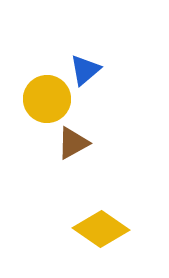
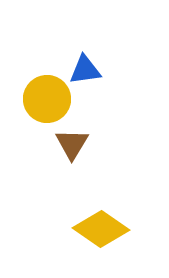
blue triangle: rotated 32 degrees clockwise
brown triangle: moved 1 px left, 1 px down; rotated 30 degrees counterclockwise
